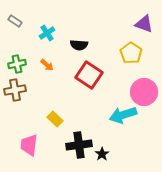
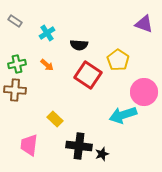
yellow pentagon: moved 13 px left, 7 px down
red square: moved 1 px left
brown cross: rotated 15 degrees clockwise
black cross: moved 1 px down; rotated 15 degrees clockwise
black star: rotated 16 degrees clockwise
